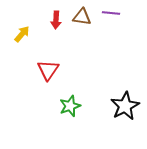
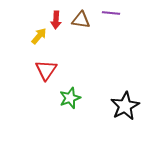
brown triangle: moved 1 px left, 3 px down
yellow arrow: moved 17 px right, 2 px down
red triangle: moved 2 px left
green star: moved 8 px up
